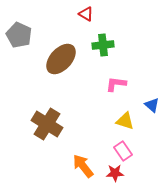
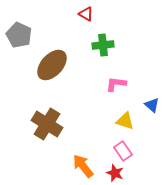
brown ellipse: moved 9 px left, 6 px down
red star: rotated 24 degrees clockwise
